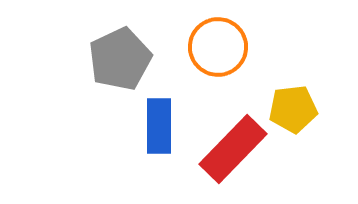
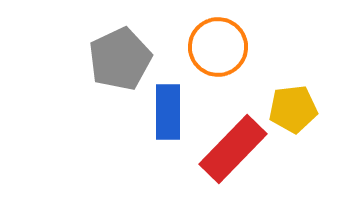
blue rectangle: moved 9 px right, 14 px up
